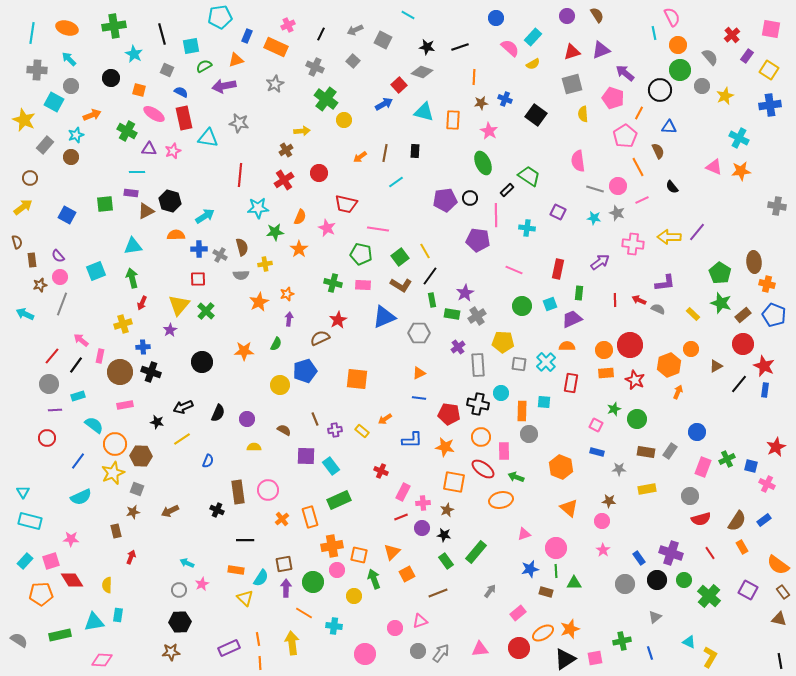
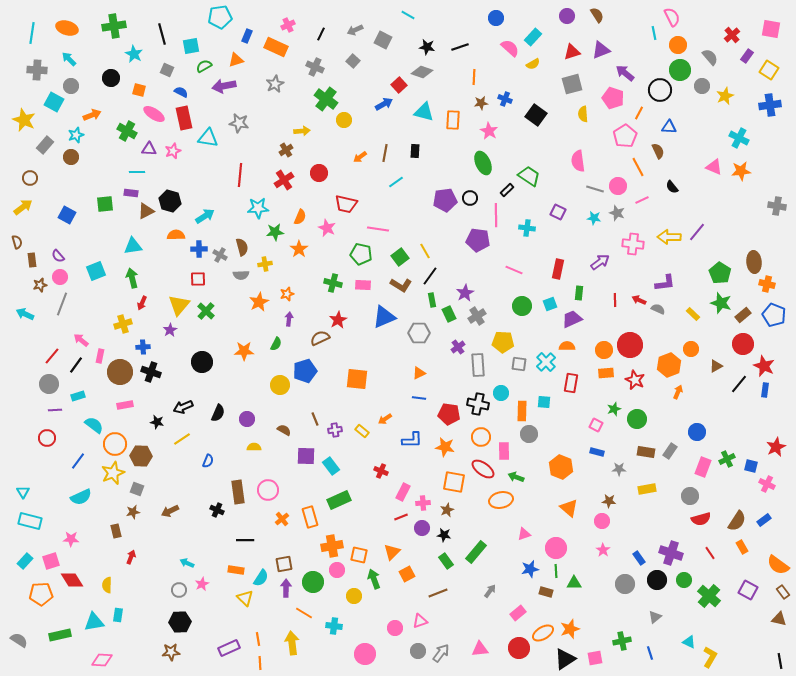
green rectangle at (452, 314): moved 3 px left; rotated 56 degrees clockwise
